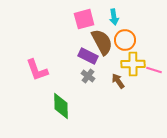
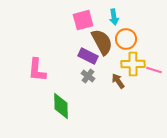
pink square: moved 1 px left, 1 px down
orange circle: moved 1 px right, 1 px up
pink L-shape: rotated 25 degrees clockwise
